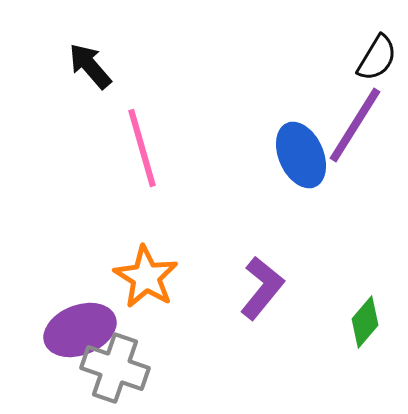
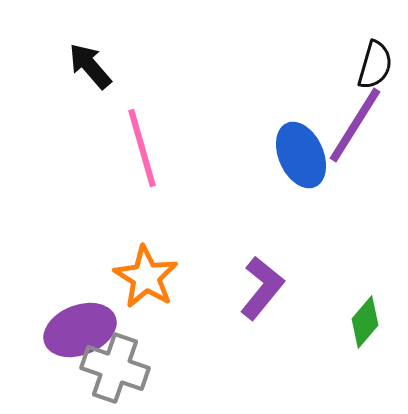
black semicircle: moved 2 px left, 7 px down; rotated 15 degrees counterclockwise
